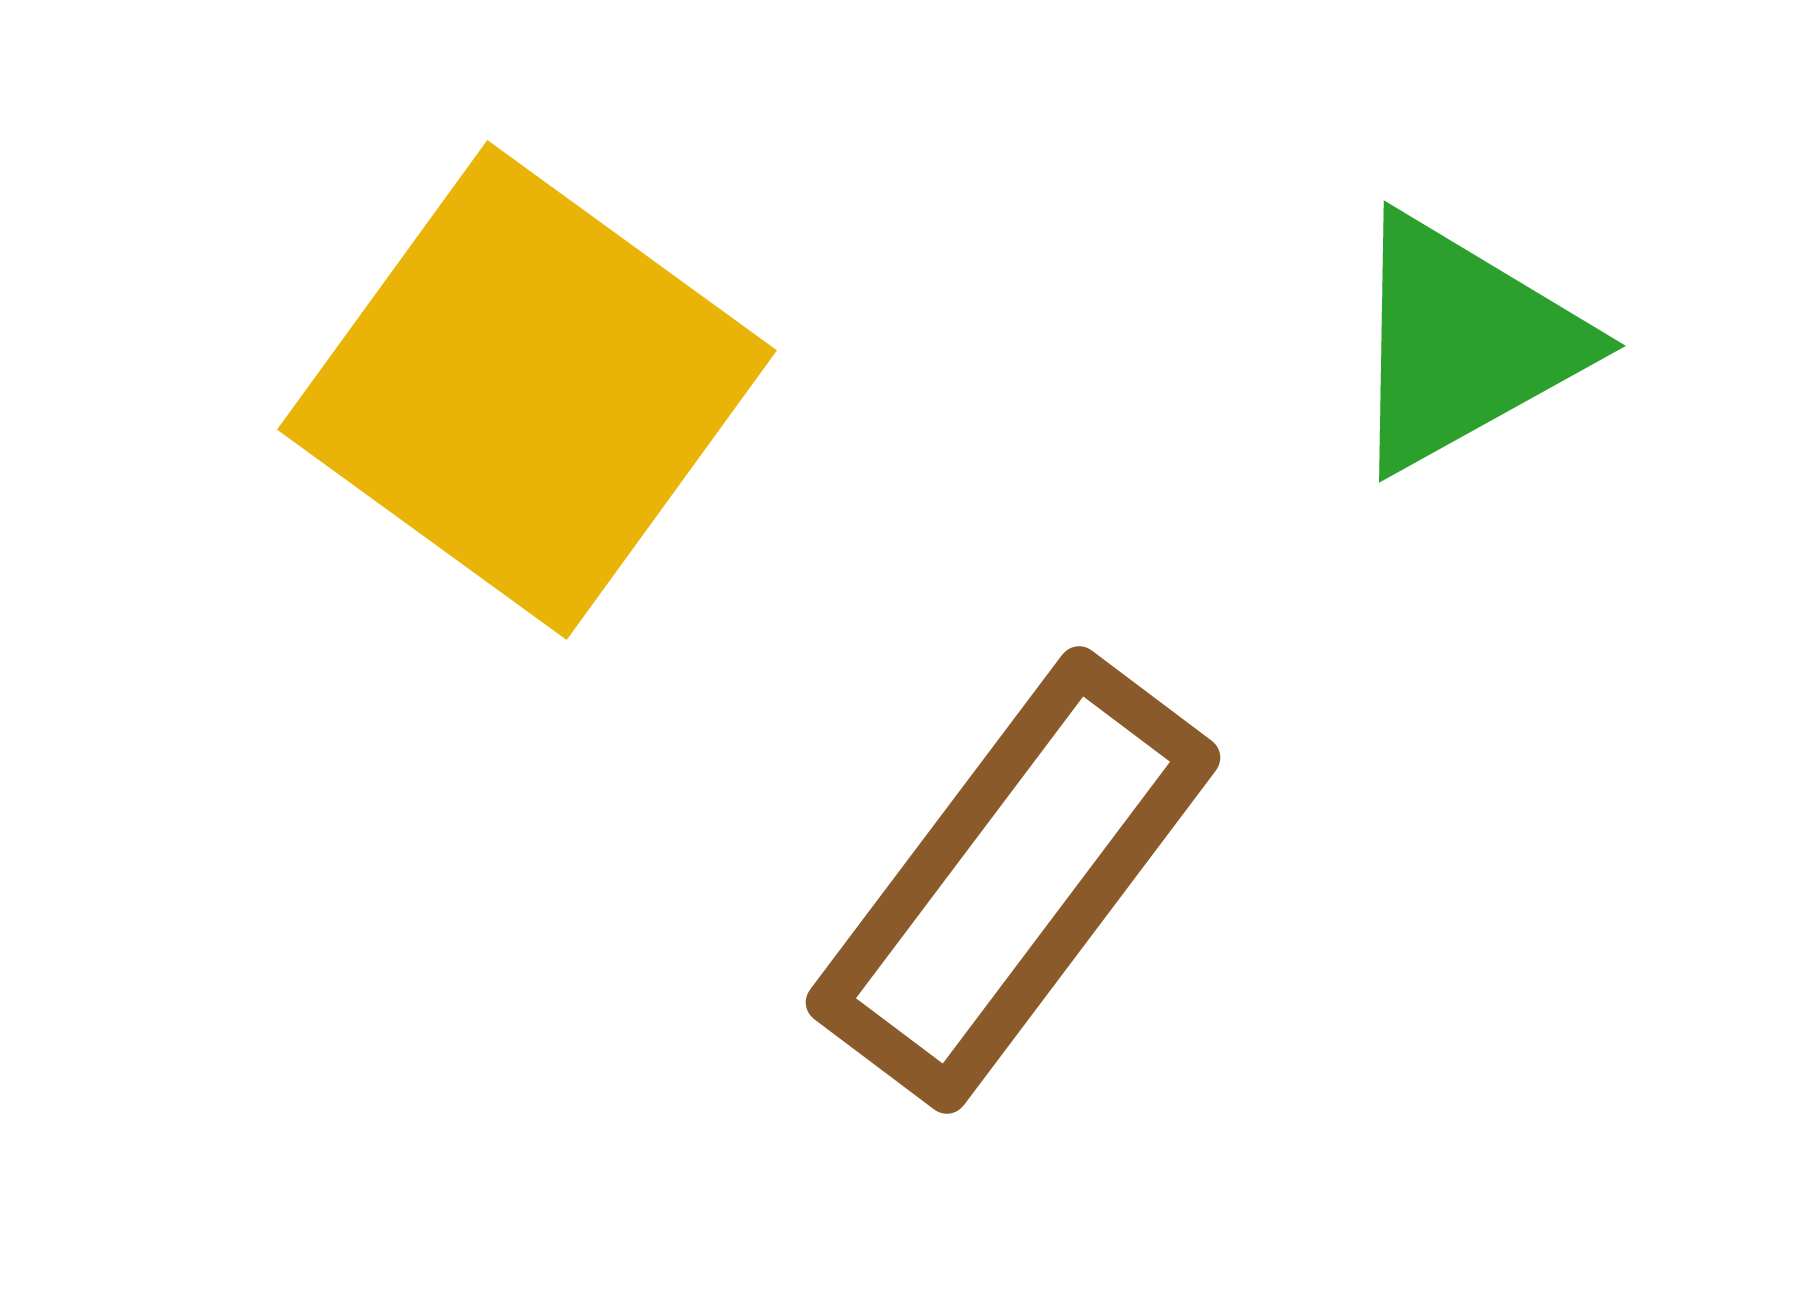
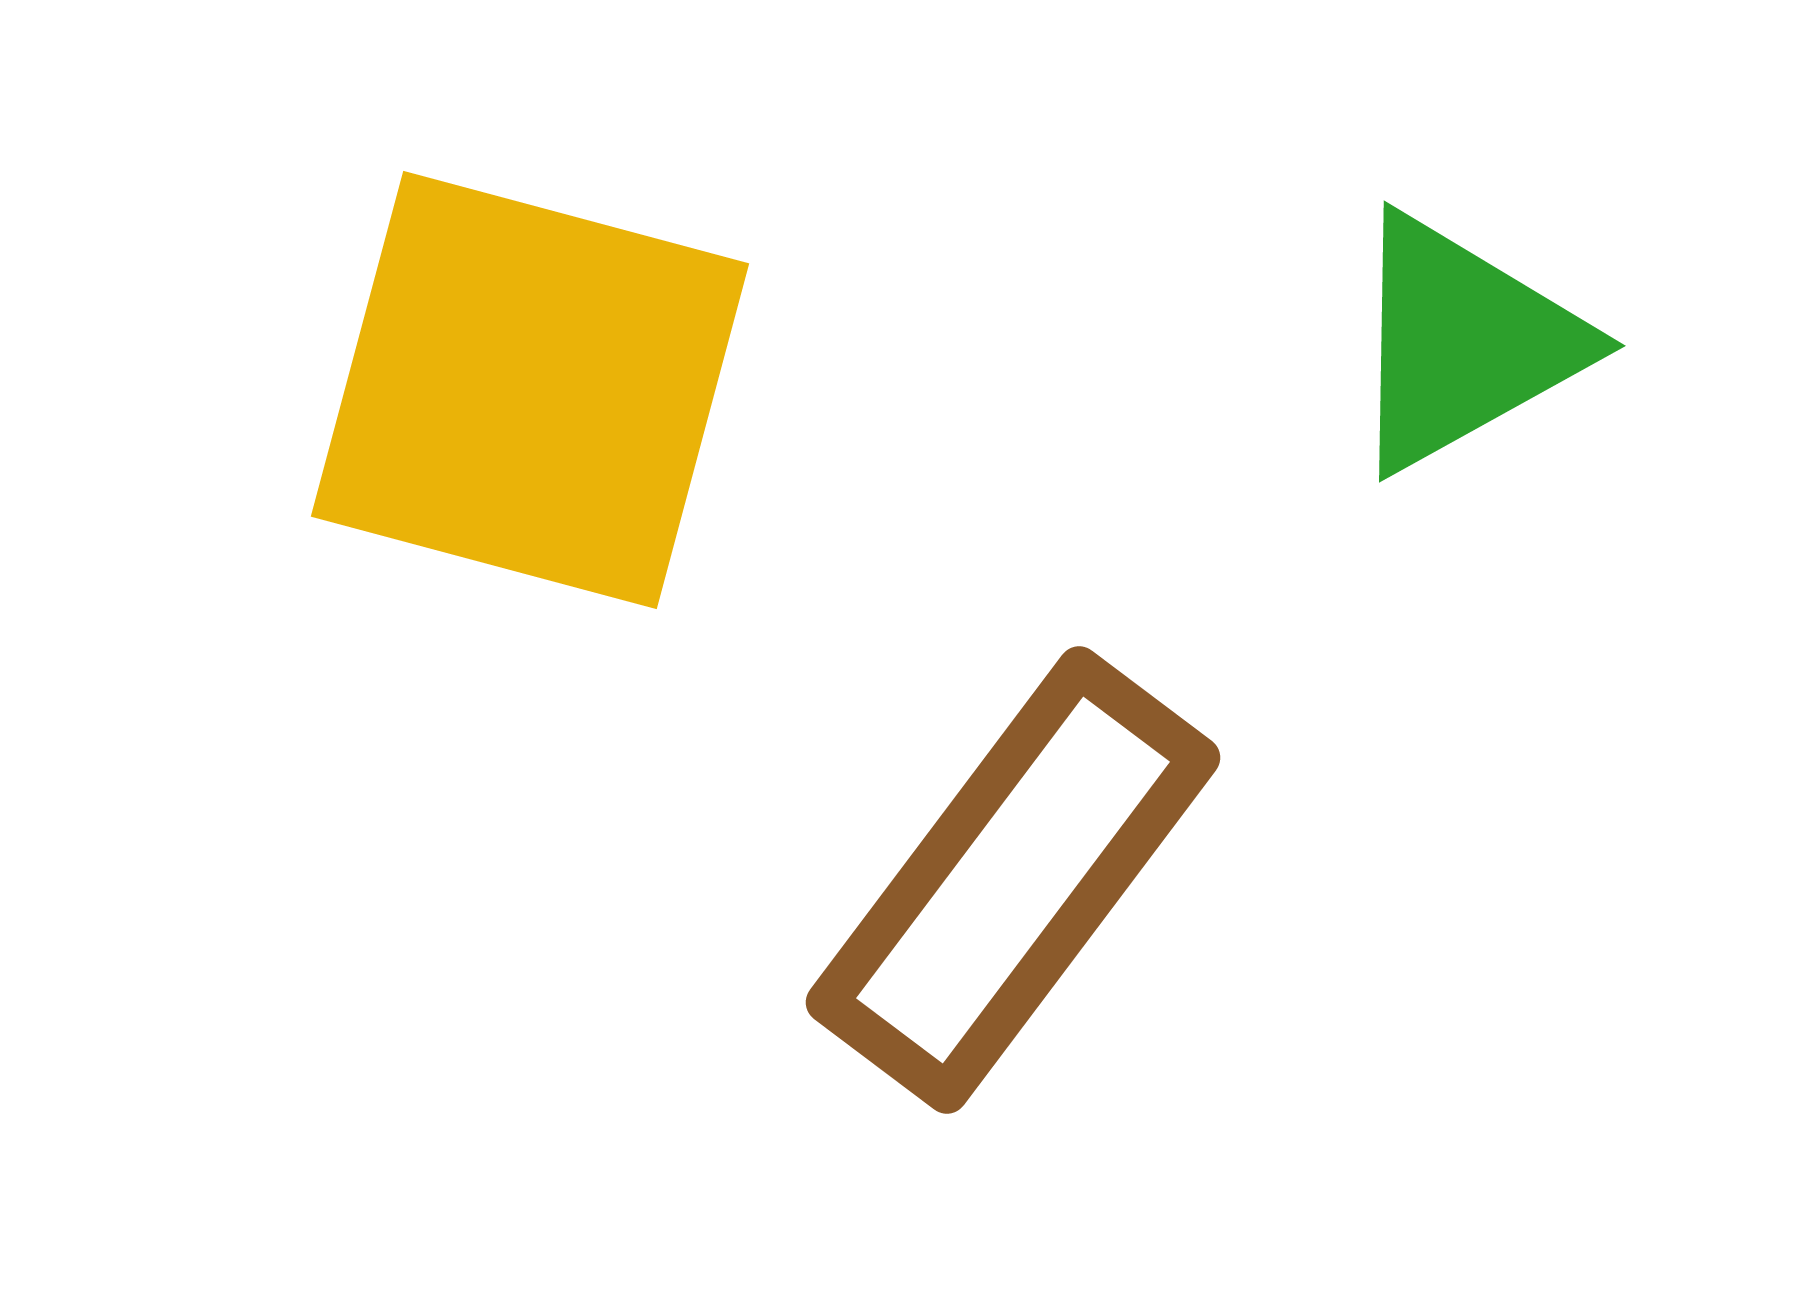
yellow square: moved 3 px right; rotated 21 degrees counterclockwise
